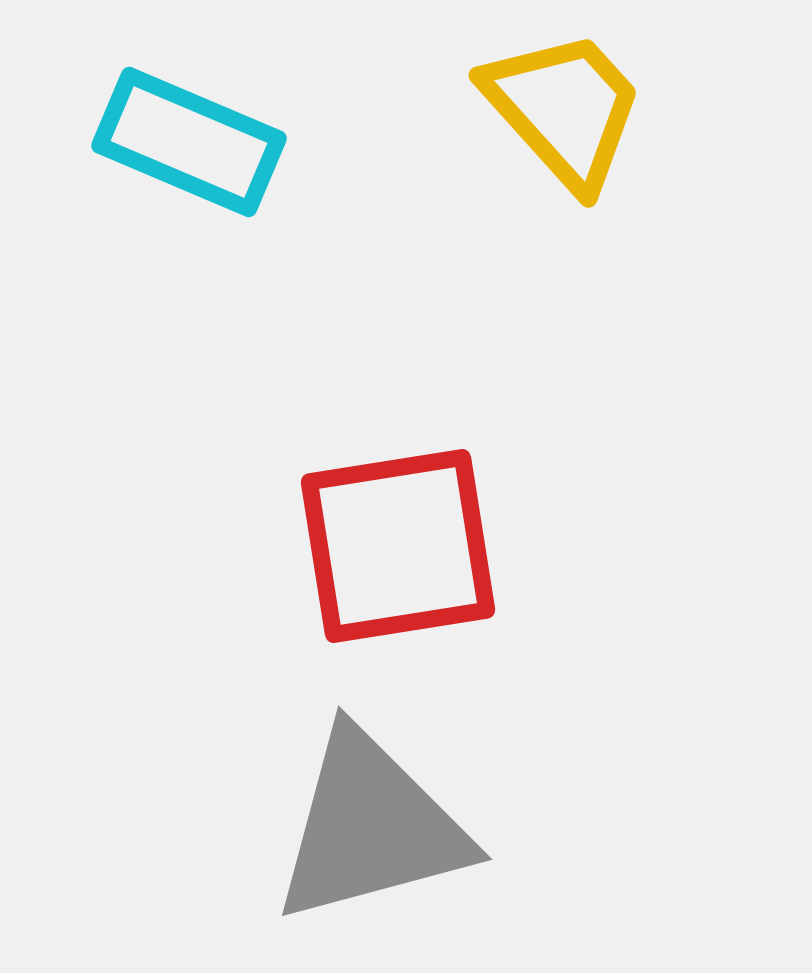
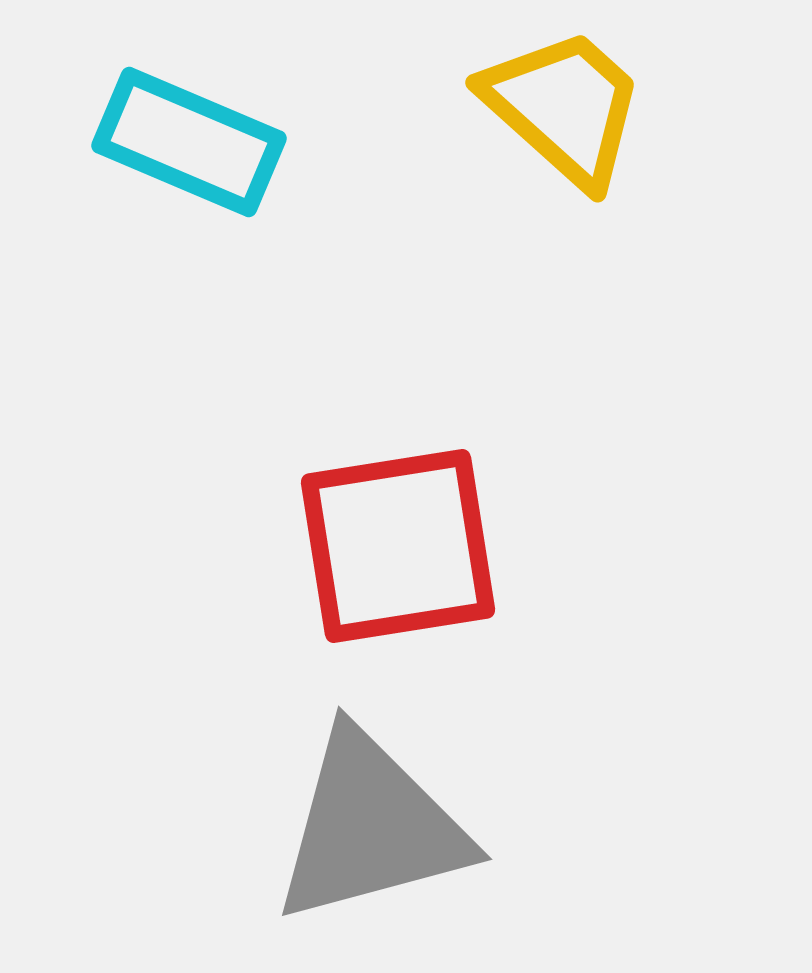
yellow trapezoid: moved 2 px up; rotated 6 degrees counterclockwise
